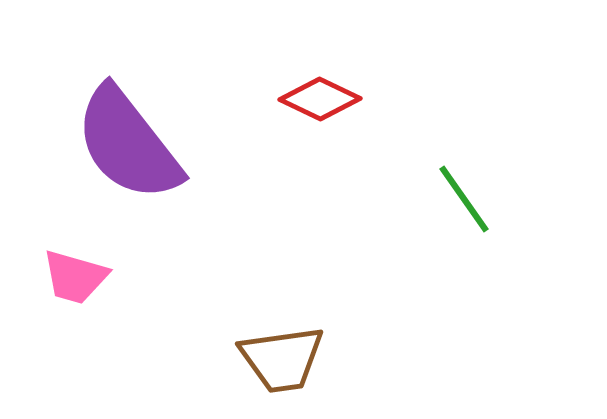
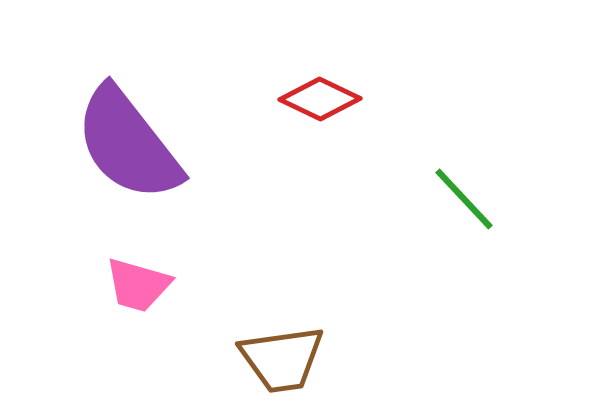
green line: rotated 8 degrees counterclockwise
pink trapezoid: moved 63 px right, 8 px down
